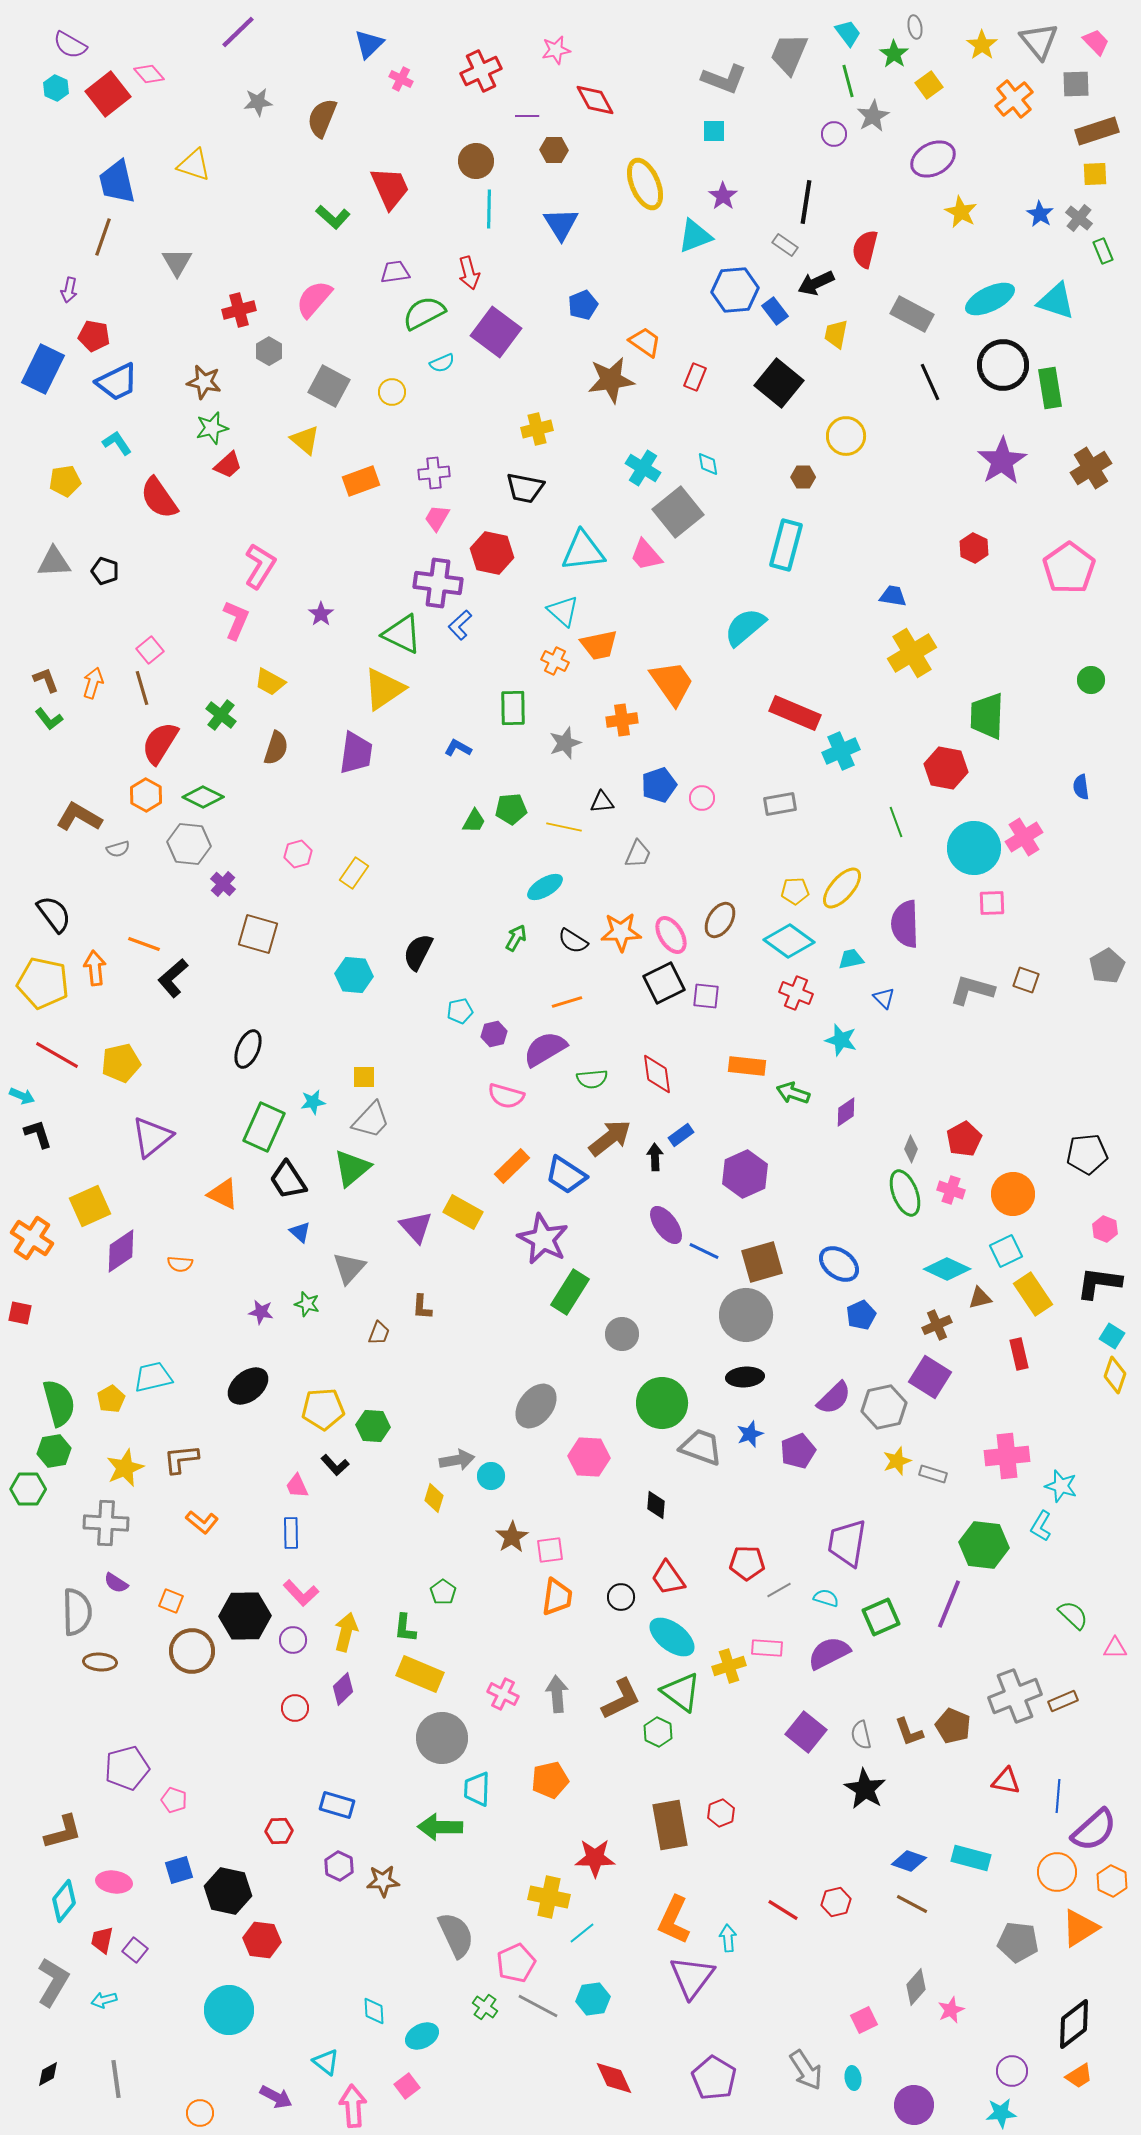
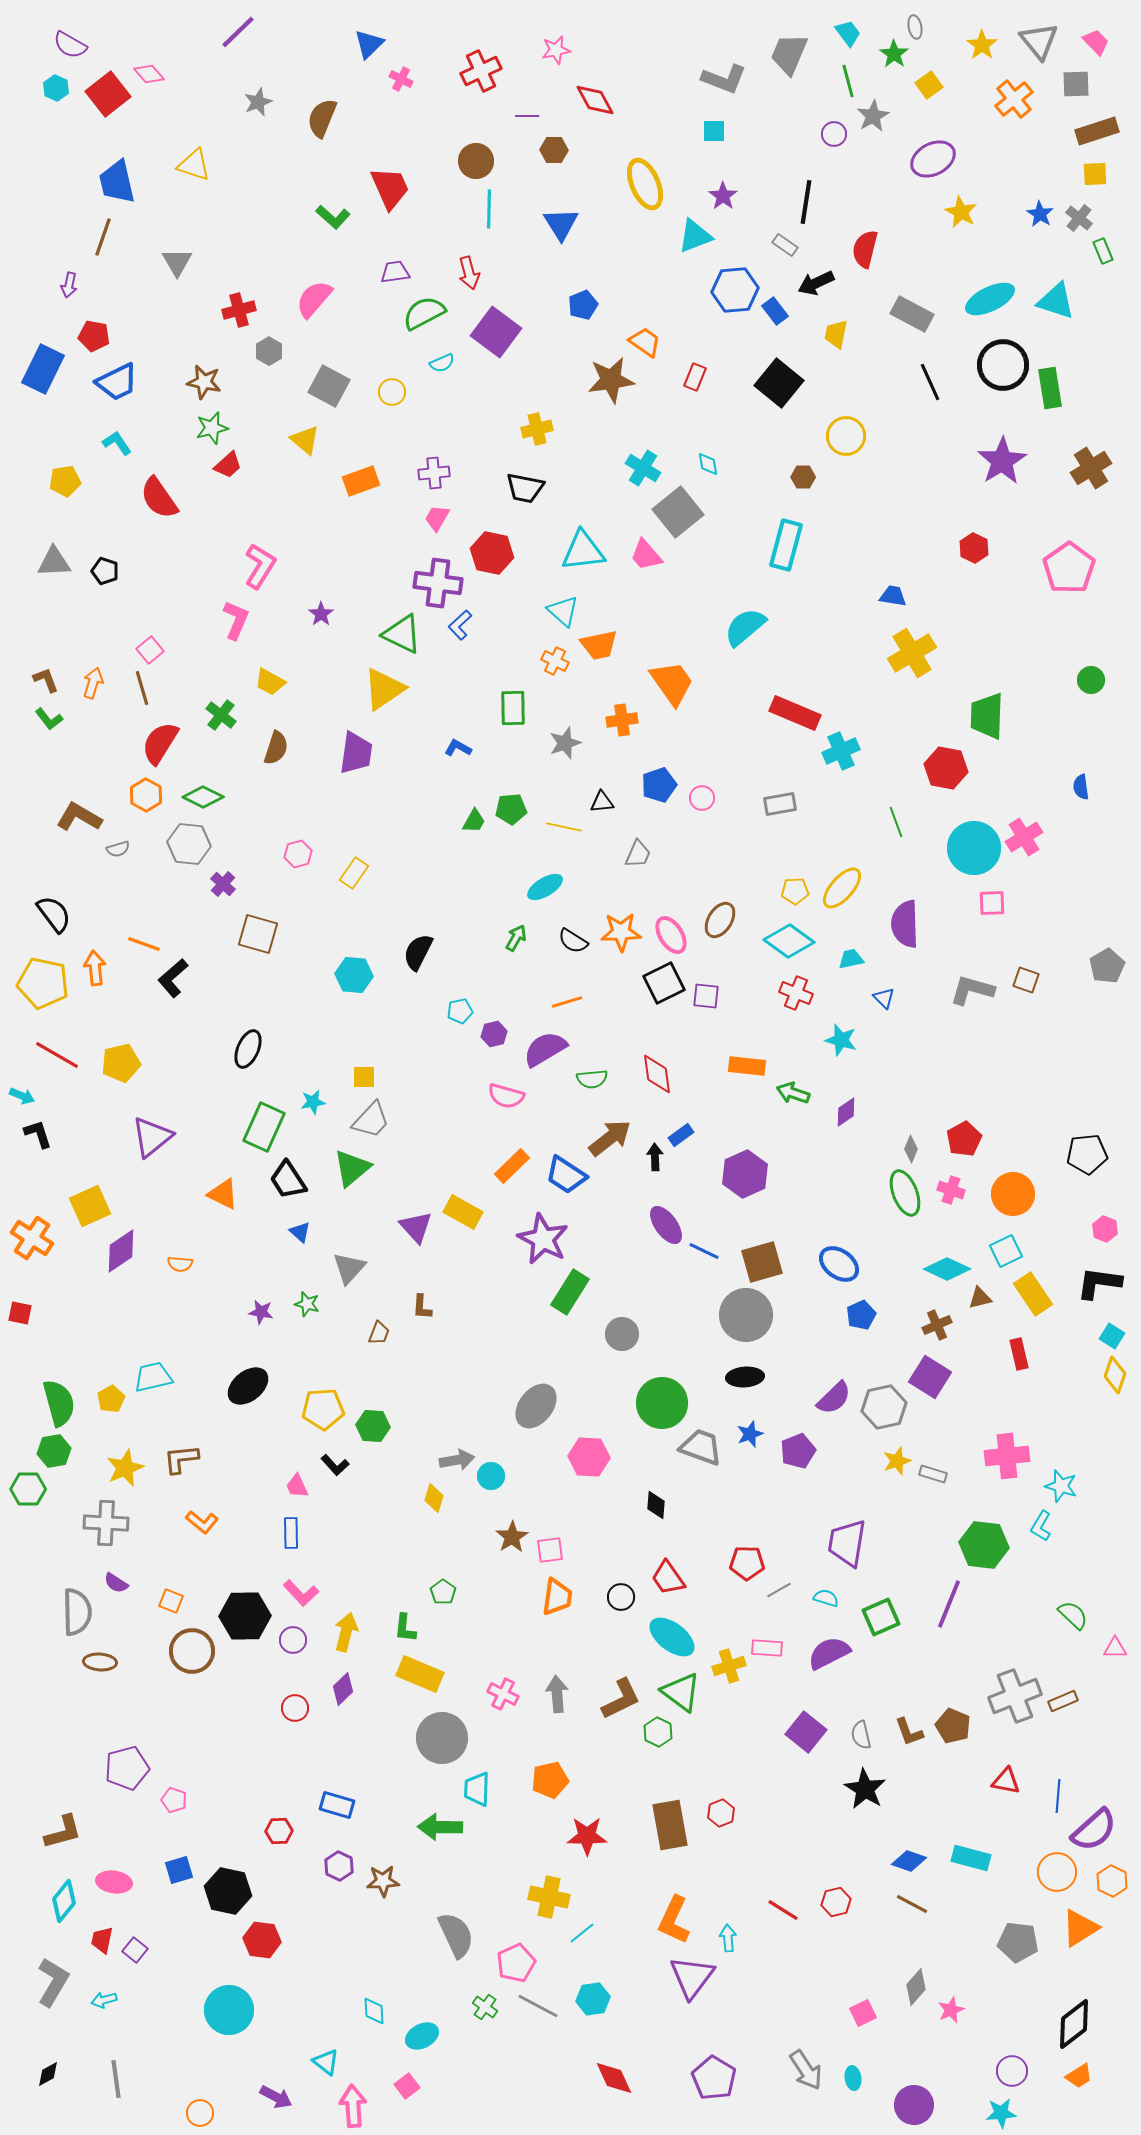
gray star at (258, 102): rotated 16 degrees counterclockwise
purple arrow at (69, 290): moved 5 px up
red star at (595, 1858): moved 8 px left, 22 px up
pink square at (864, 2020): moved 1 px left, 7 px up
